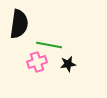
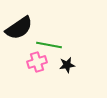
black semicircle: moved 4 px down; rotated 48 degrees clockwise
black star: moved 1 px left, 1 px down
